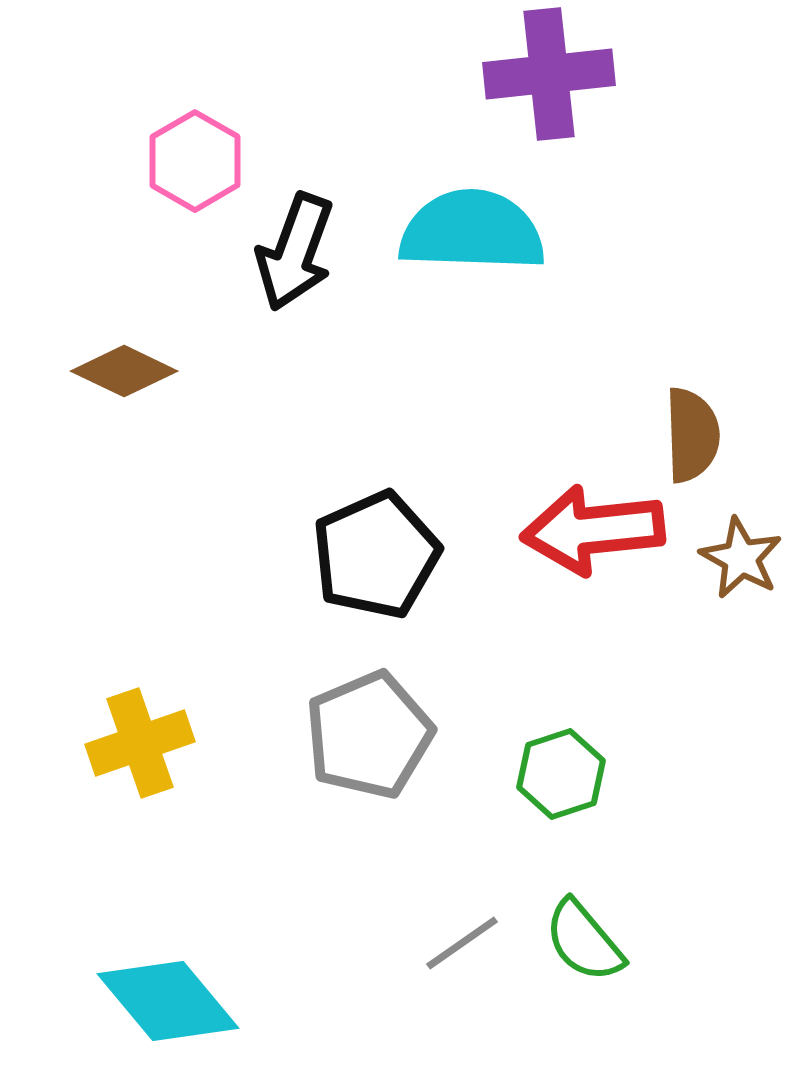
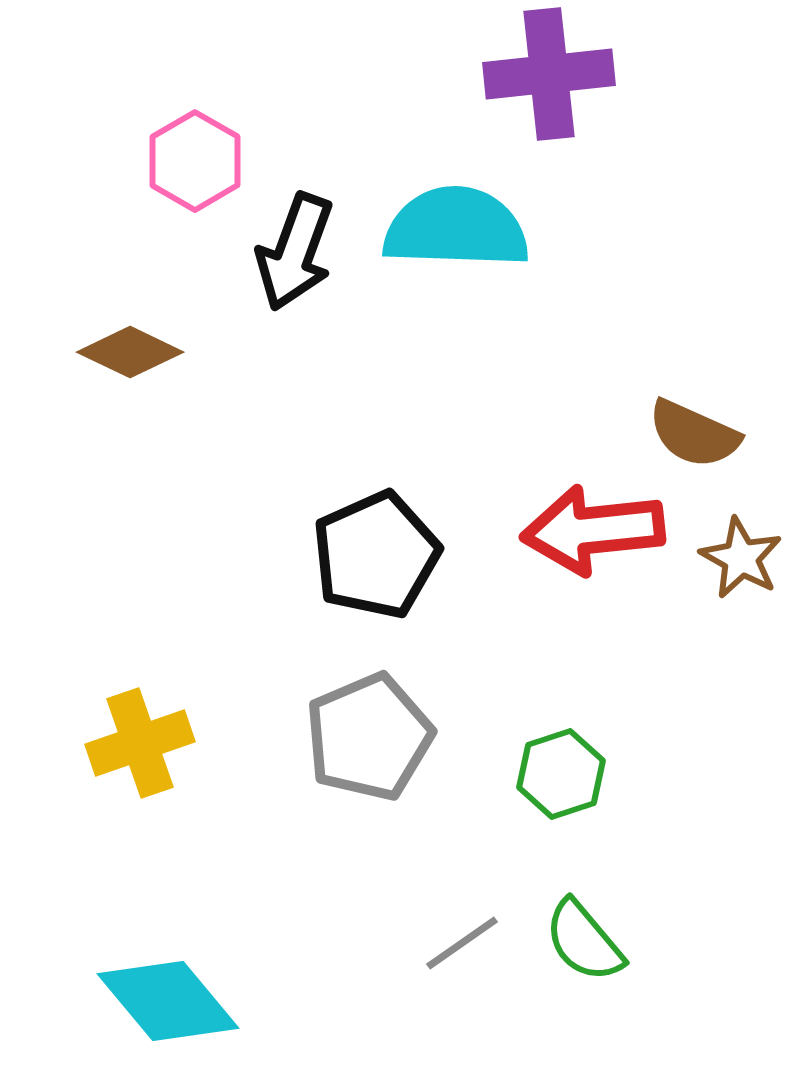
cyan semicircle: moved 16 px left, 3 px up
brown diamond: moved 6 px right, 19 px up
brown semicircle: moved 2 px right, 1 px up; rotated 116 degrees clockwise
gray pentagon: moved 2 px down
